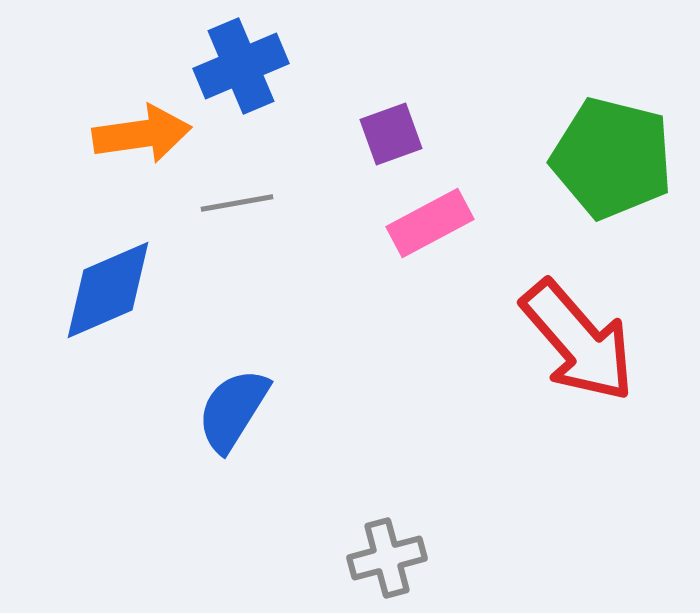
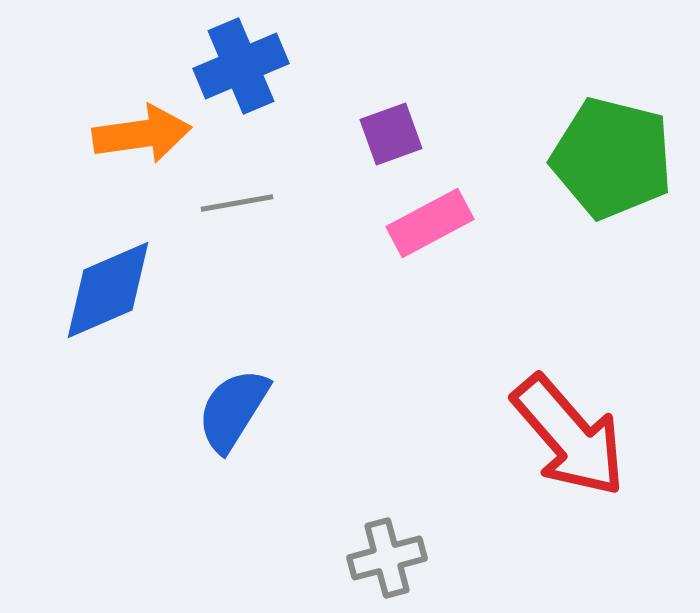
red arrow: moved 9 px left, 95 px down
